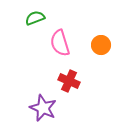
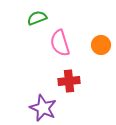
green semicircle: moved 2 px right
red cross: rotated 30 degrees counterclockwise
